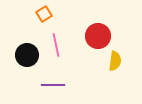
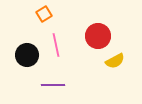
yellow semicircle: rotated 54 degrees clockwise
